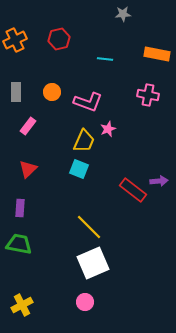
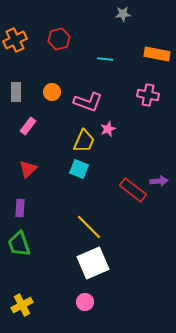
green trapezoid: rotated 120 degrees counterclockwise
